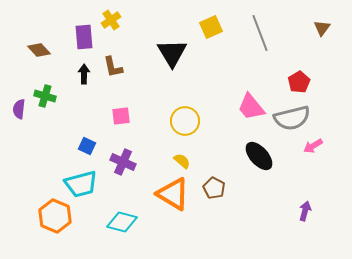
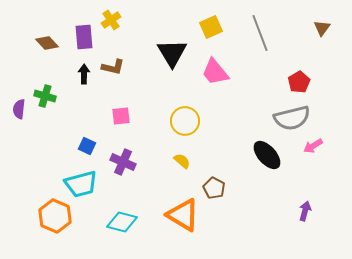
brown diamond: moved 8 px right, 7 px up
brown L-shape: rotated 65 degrees counterclockwise
pink trapezoid: moved 36 px left, 35 px up
black ellipse: moved 8 px right, 1 px up
orange triangle: moved 10 px right, 21 px down
